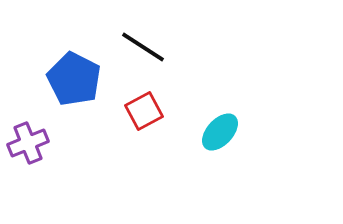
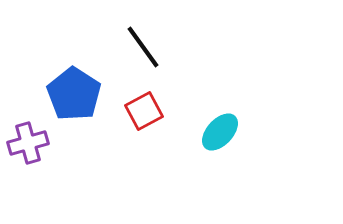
black line: rotated 21 degrees clockwise
blue pentagon: moved 15 px down; rotated 6 degrees clockwise
purple cross: rotated 6 degrees clockwise
